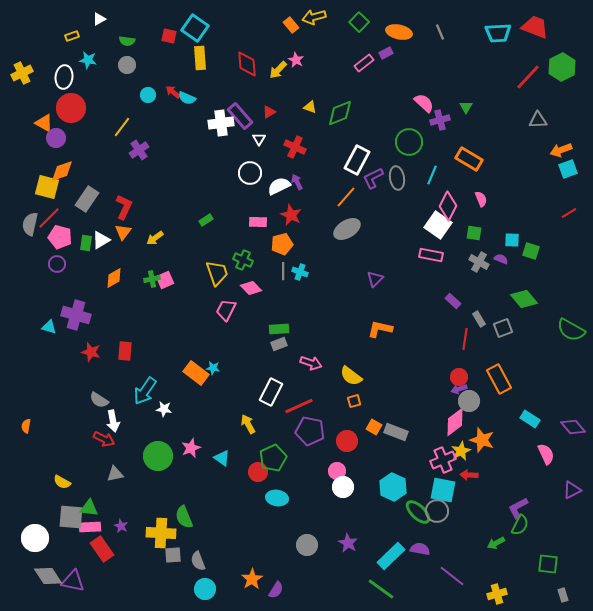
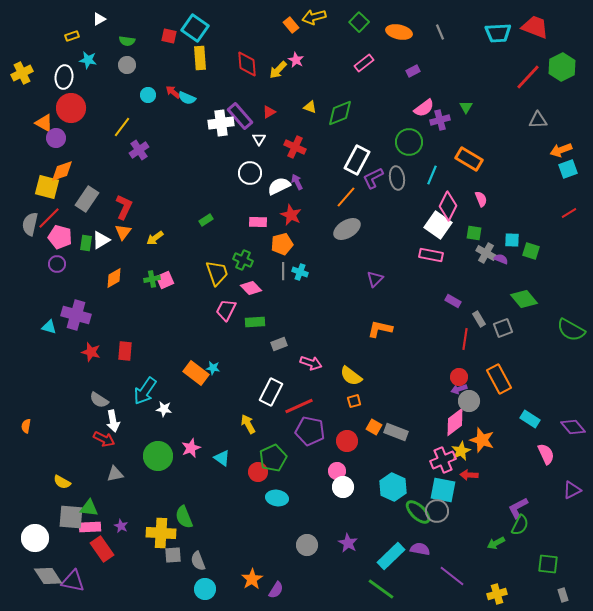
purple rectangle at (386, 53): moved 27 px right, 18 px down
pink semicircle at (424, 103): moved 5 px down; rotated 100 degrees clockwise
gray cross at (479, 262): moved 7 px right, 9 px up
purple rectangle at (453, 301): rotated 14 degrees counterclockwise
green rectangle at (279, 329): moved 24 px left, 7 px up
